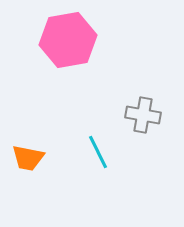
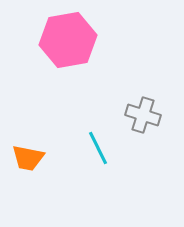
gray cross: rotated 8 degrees clockwise
cyan line: moved 4 px up
